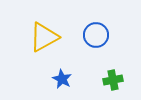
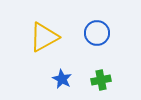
blue circle: moved 1 px right, 2 px up
green cross: moved 12 px left
